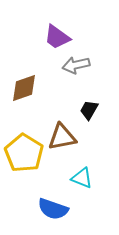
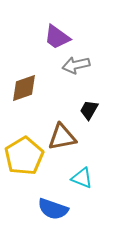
yellow pentagon: moved 3 px down; rotated 9 degrees clockwise
